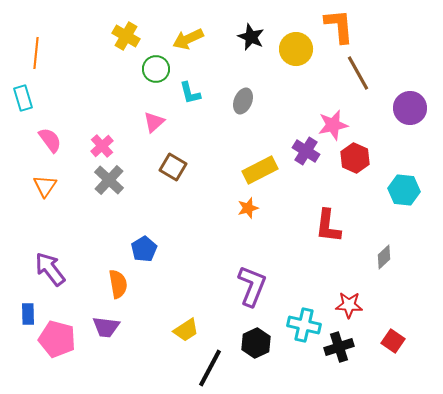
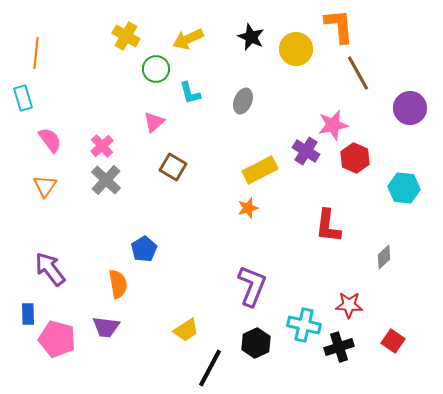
gray cross: moved 3 px left
cyan hexagon: moved 2 px up
